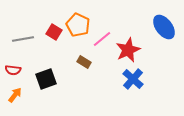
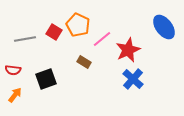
gray line: moved 2 px right
